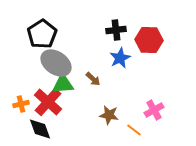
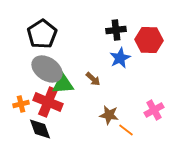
gray ellipse: moved 9 px left, 6 px down
red cross: rotated 20 degrees counterclockwise
orange line: moved 8 px left
